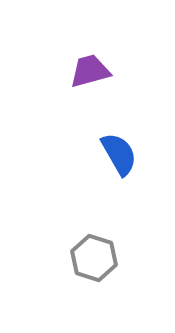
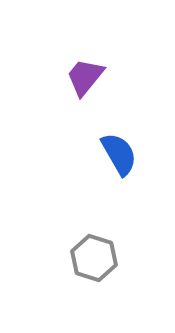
purple trapezoid: moved 5 px left, 6 px down; rotated 36 degrees counterclockwise
